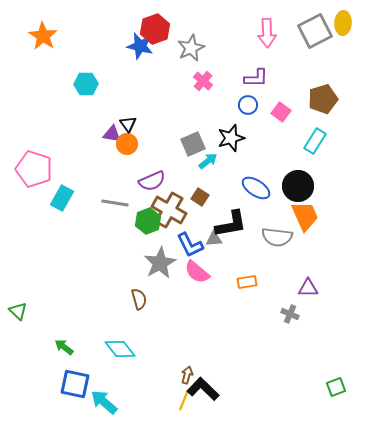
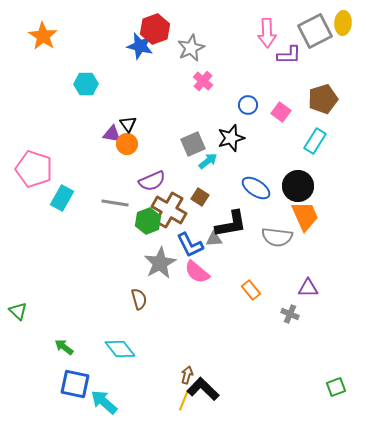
purple L-shape at (256, 78): moved 33 px right, 23 px up
orange rectangle at (247, 282): moved 4 px right, 8 px down; rotated 60 degrees clockwise
